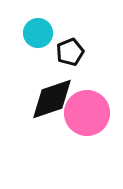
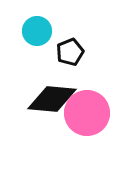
cyan circle: moved 1 px left, 2 px up
black diamond: rotated 24 degrees clockwise
